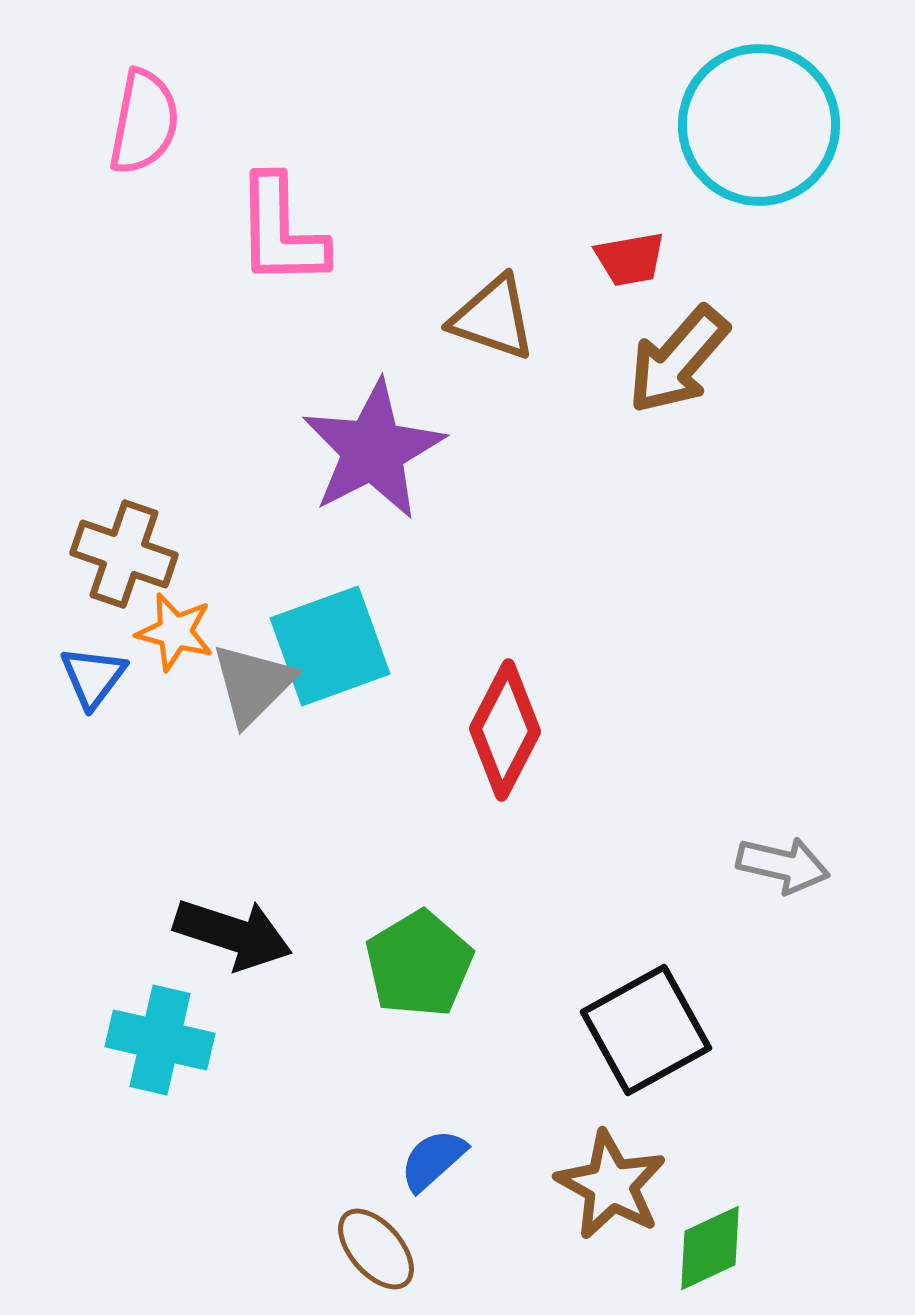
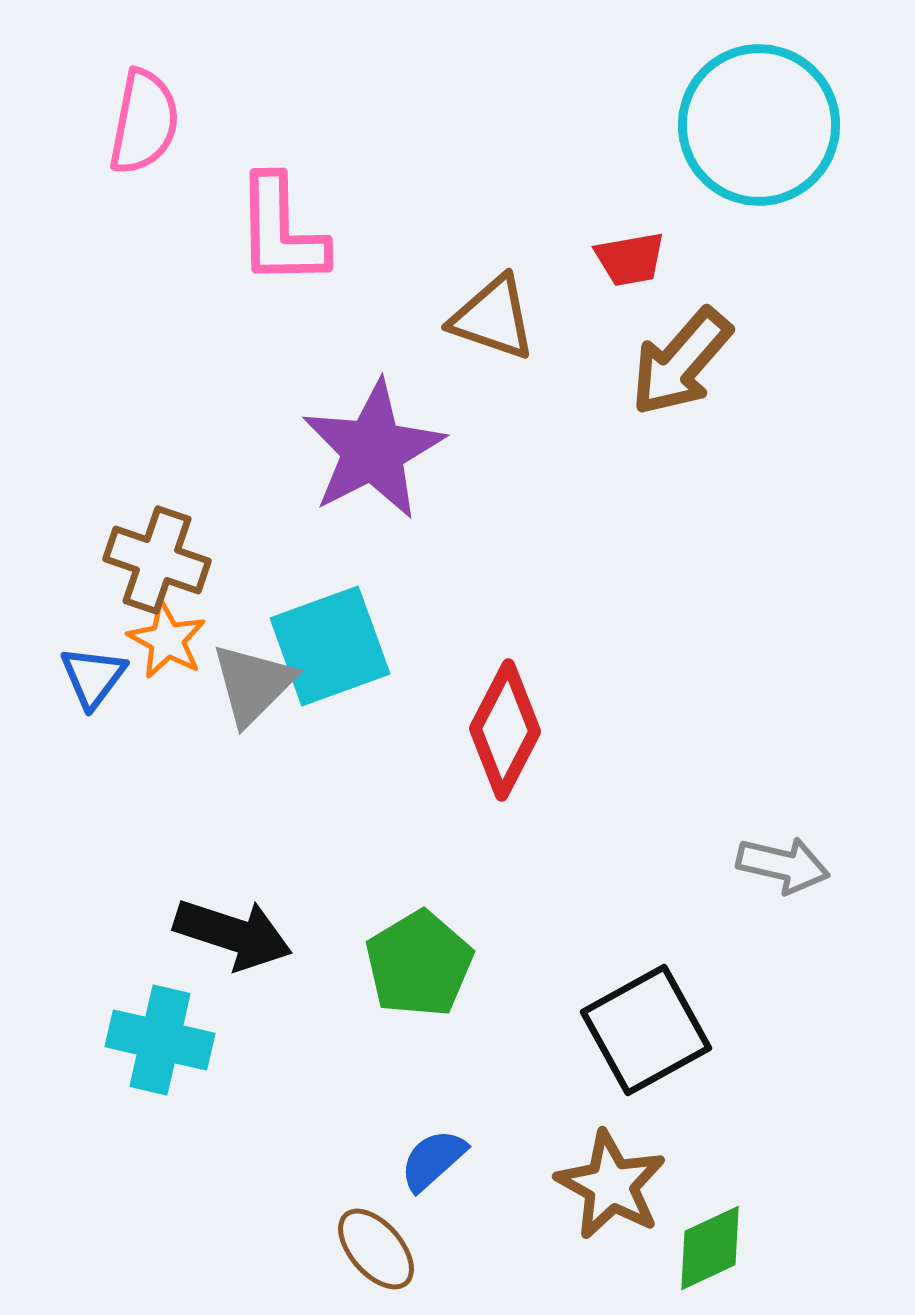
brown arrow: moved 3 px right, 2 px down
brown cross: moved 33 px right, 6 px down
orange star: moved 8 px left, 8 px down; rotated 14 degrees clockwise
